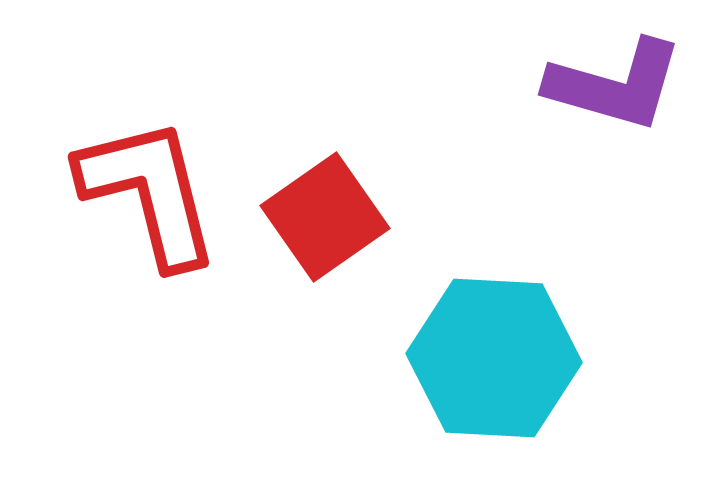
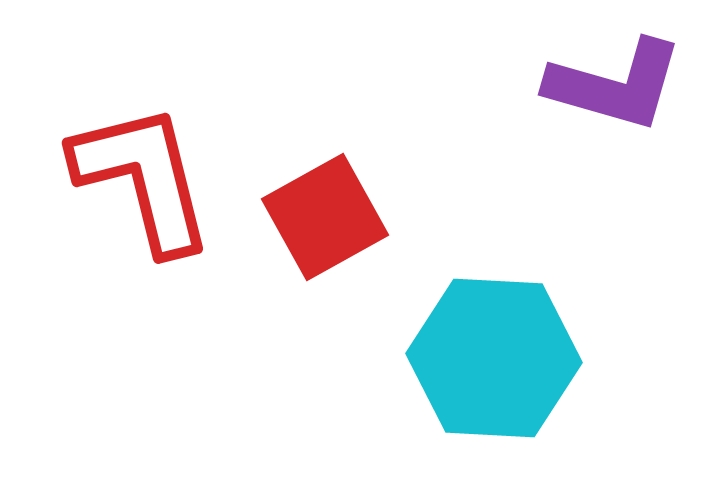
red L-shape: moved 6 px left, 14 px up
red square: rotated 6 degrees clockwise
